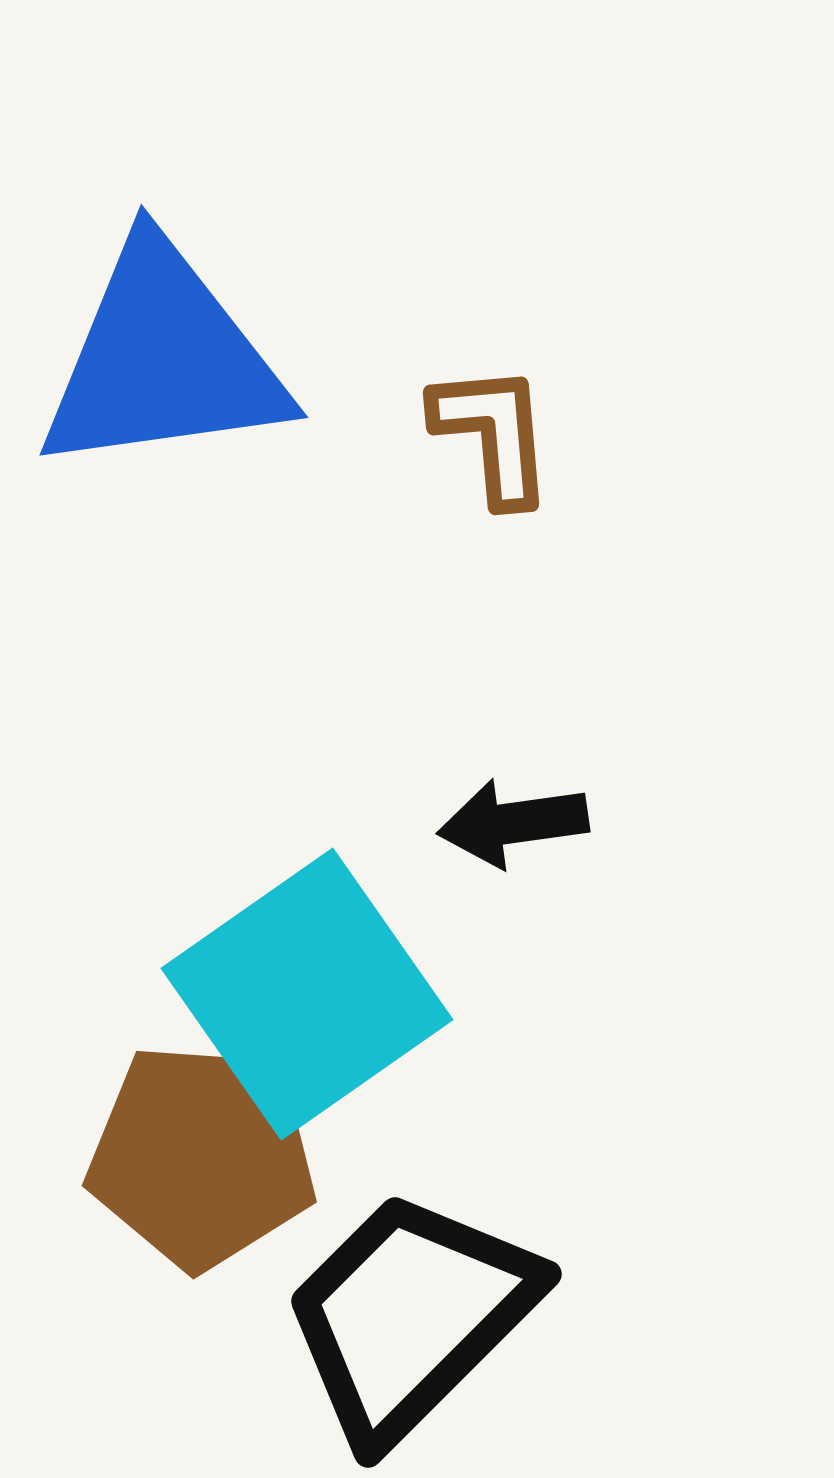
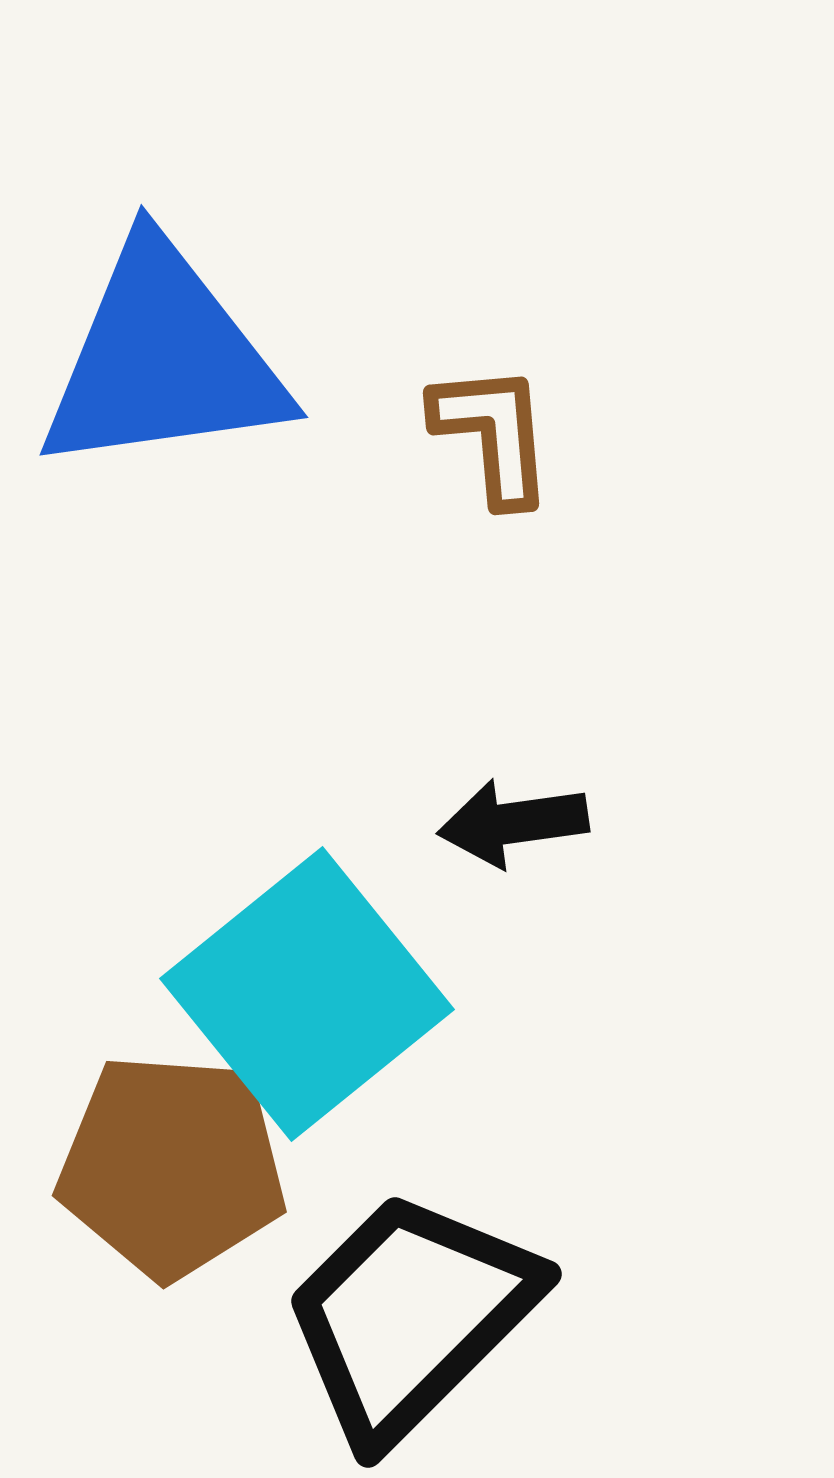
cyan square: rotated 4 degrees counterclockwise
brown pentagon: moved 30 px left, 10 px down
